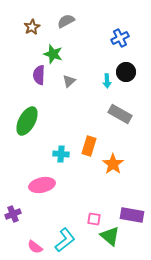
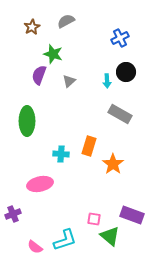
purple semicircle: rotated 18 degrees clockwise
green ellipse: rotated 28 degrees counterclockwise
pink ellipse: moved 2 px left, 1 px up
purple rectangle: rotated 10 degrees clockwise
cyan L-shape: rotated 20 degrees clockwise
